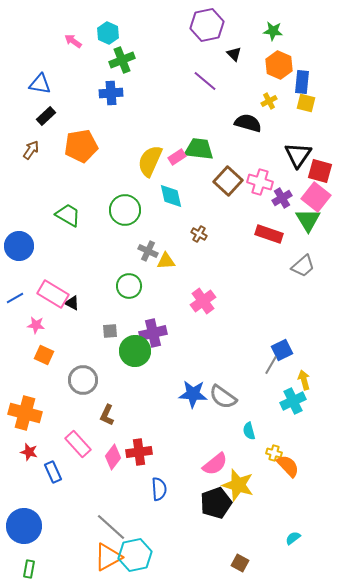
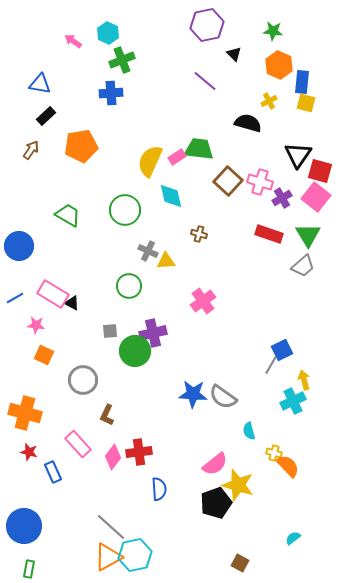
green triangle at (308, 220): moved 15 px down
brown cross at (199, 234): rotated 14 degrees counterclockwise
